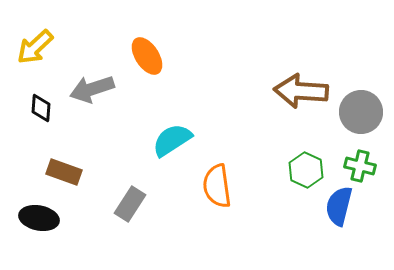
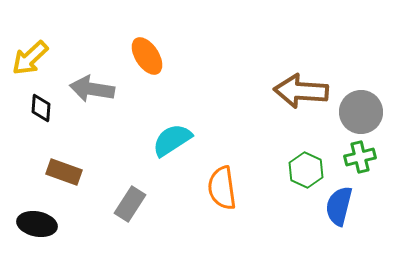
yellow arrow: moved 5 px left, 11 px down
gray arrow: rotated 27 degrees clockwise
green cross: moved 9 px up; rotated 28 degrees counterclockwise
orange semicircle: moved 5 px right, 2 px down
black ellipse: moved 2 px left, 6 px down
